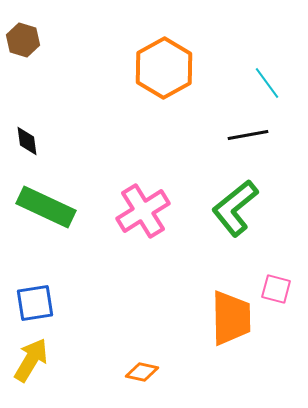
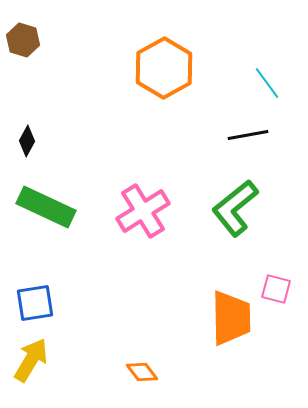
black diamond: rotated 36 degrees clockwise
orange diamond: rotated 40 degrees clockwise
